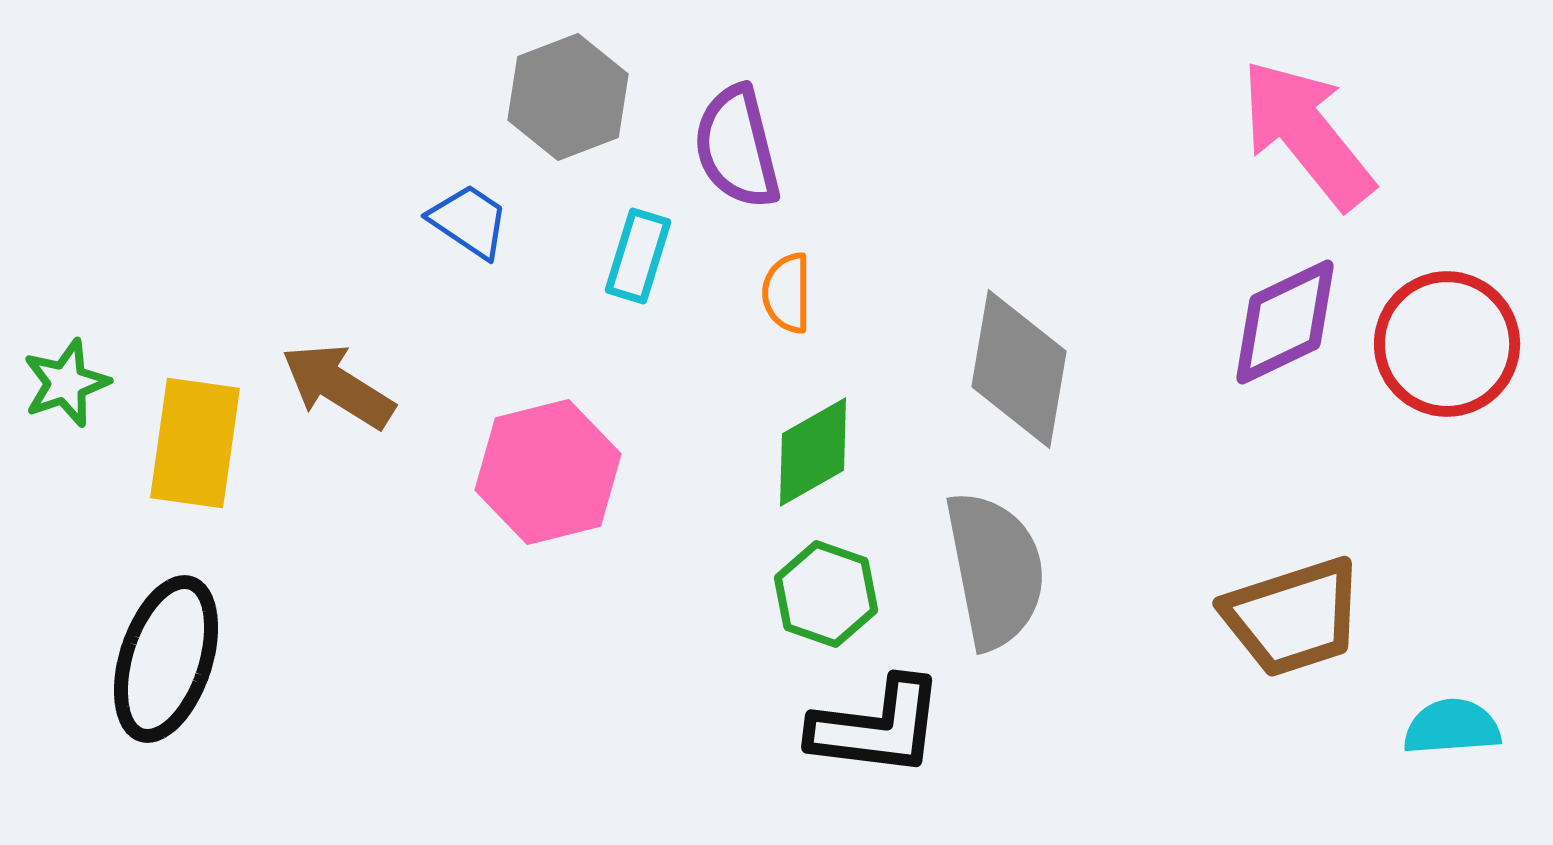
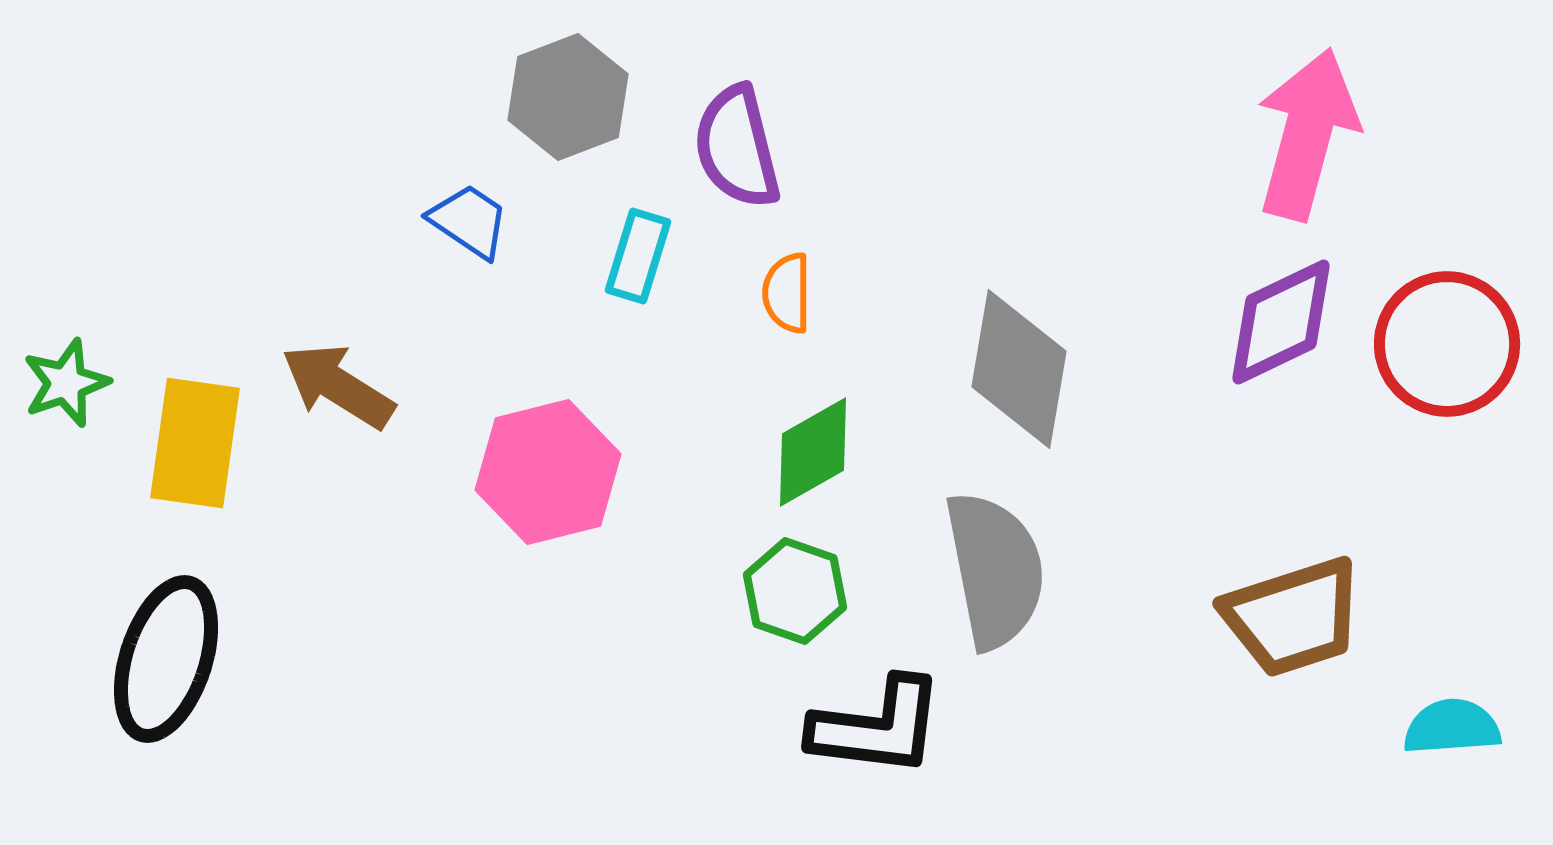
pink arrow: rotated 54 degrees clockwise
purple diamond: moved 4 px left
green hexagon: moved 31 px left, 3 px up
